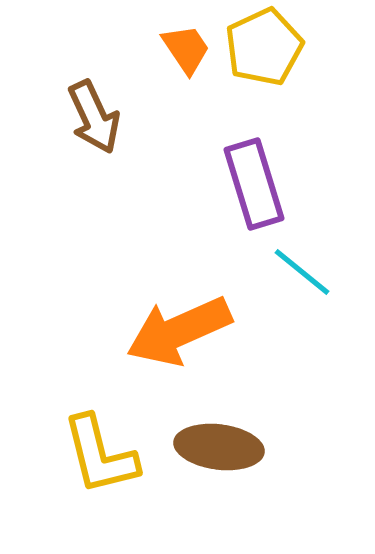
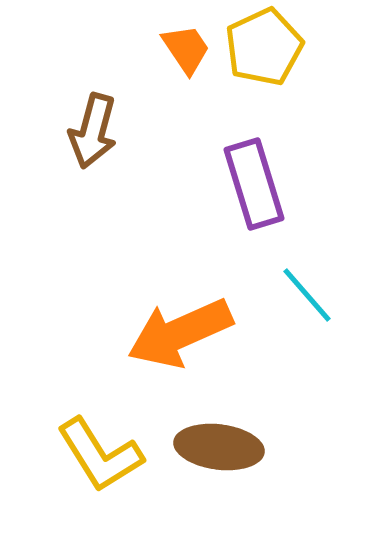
brown arrow: moved 1 px left, 14 px down; rotated 40 degrees clockwise
cyan line: moved 5 px right, 23 px down; rotated 10 degrees clockwise
orange arrow: moved 1 px right, 2 px down
yellow L-shape: rotated 18 degrees counterclockwise
